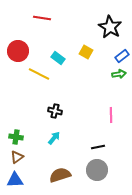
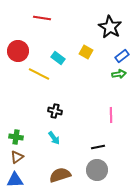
cyan arrow: rotated 104 degrees clockwise
